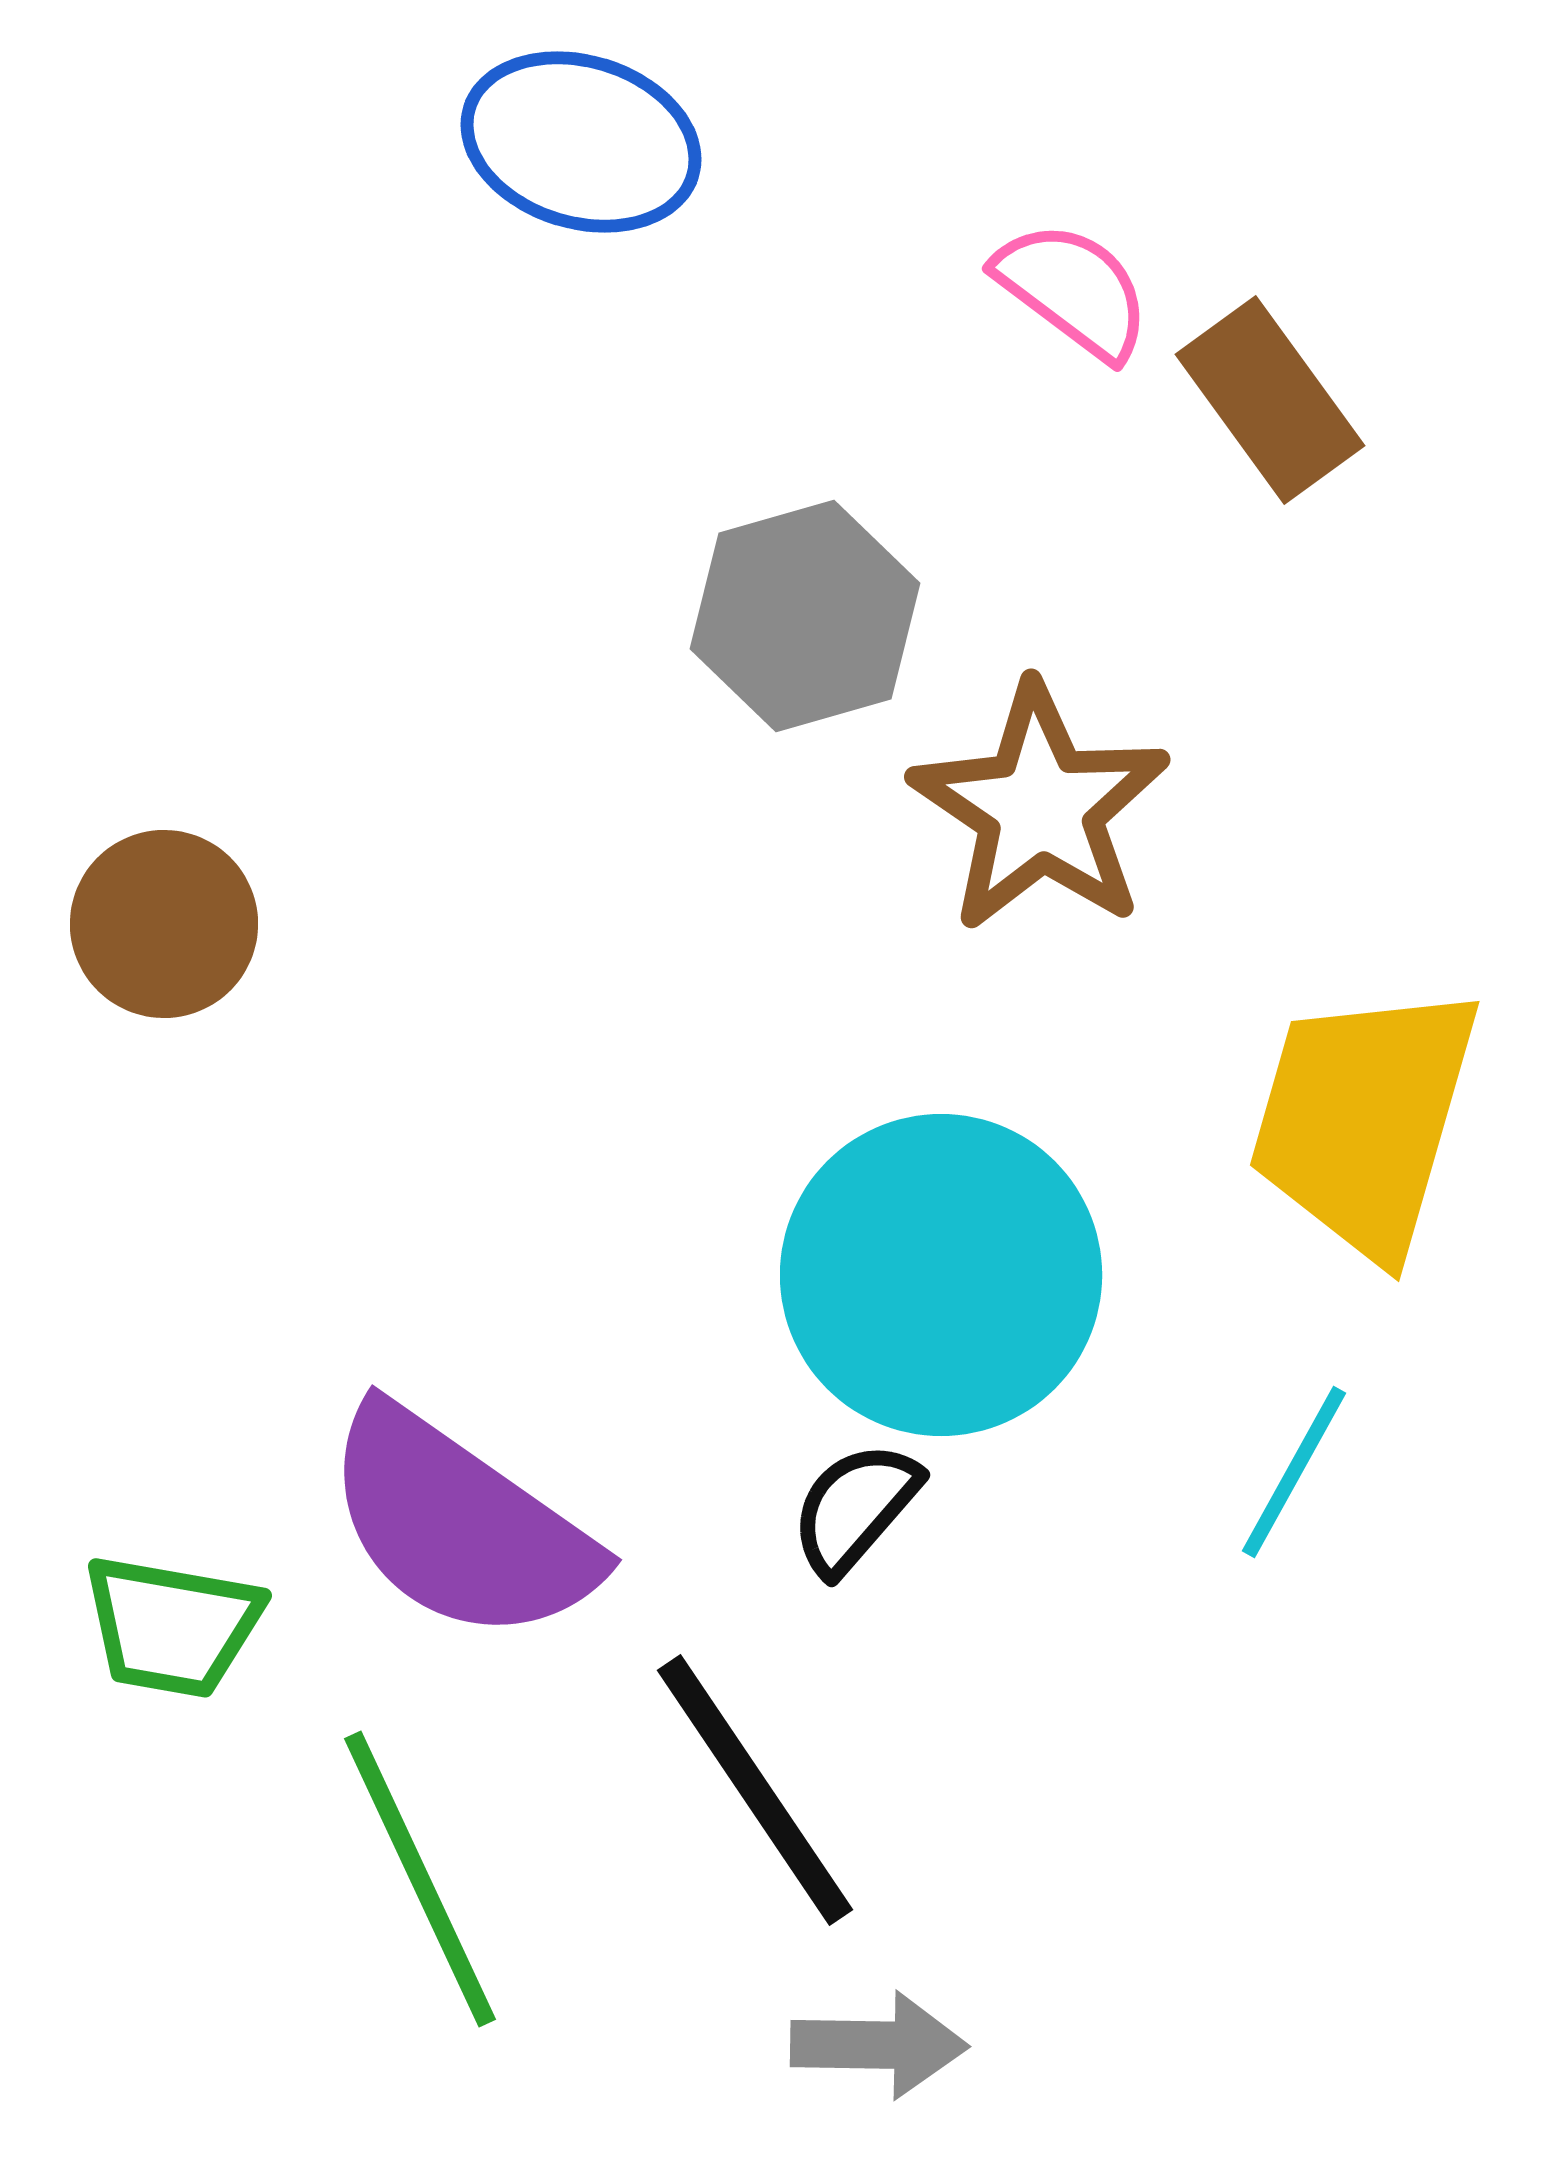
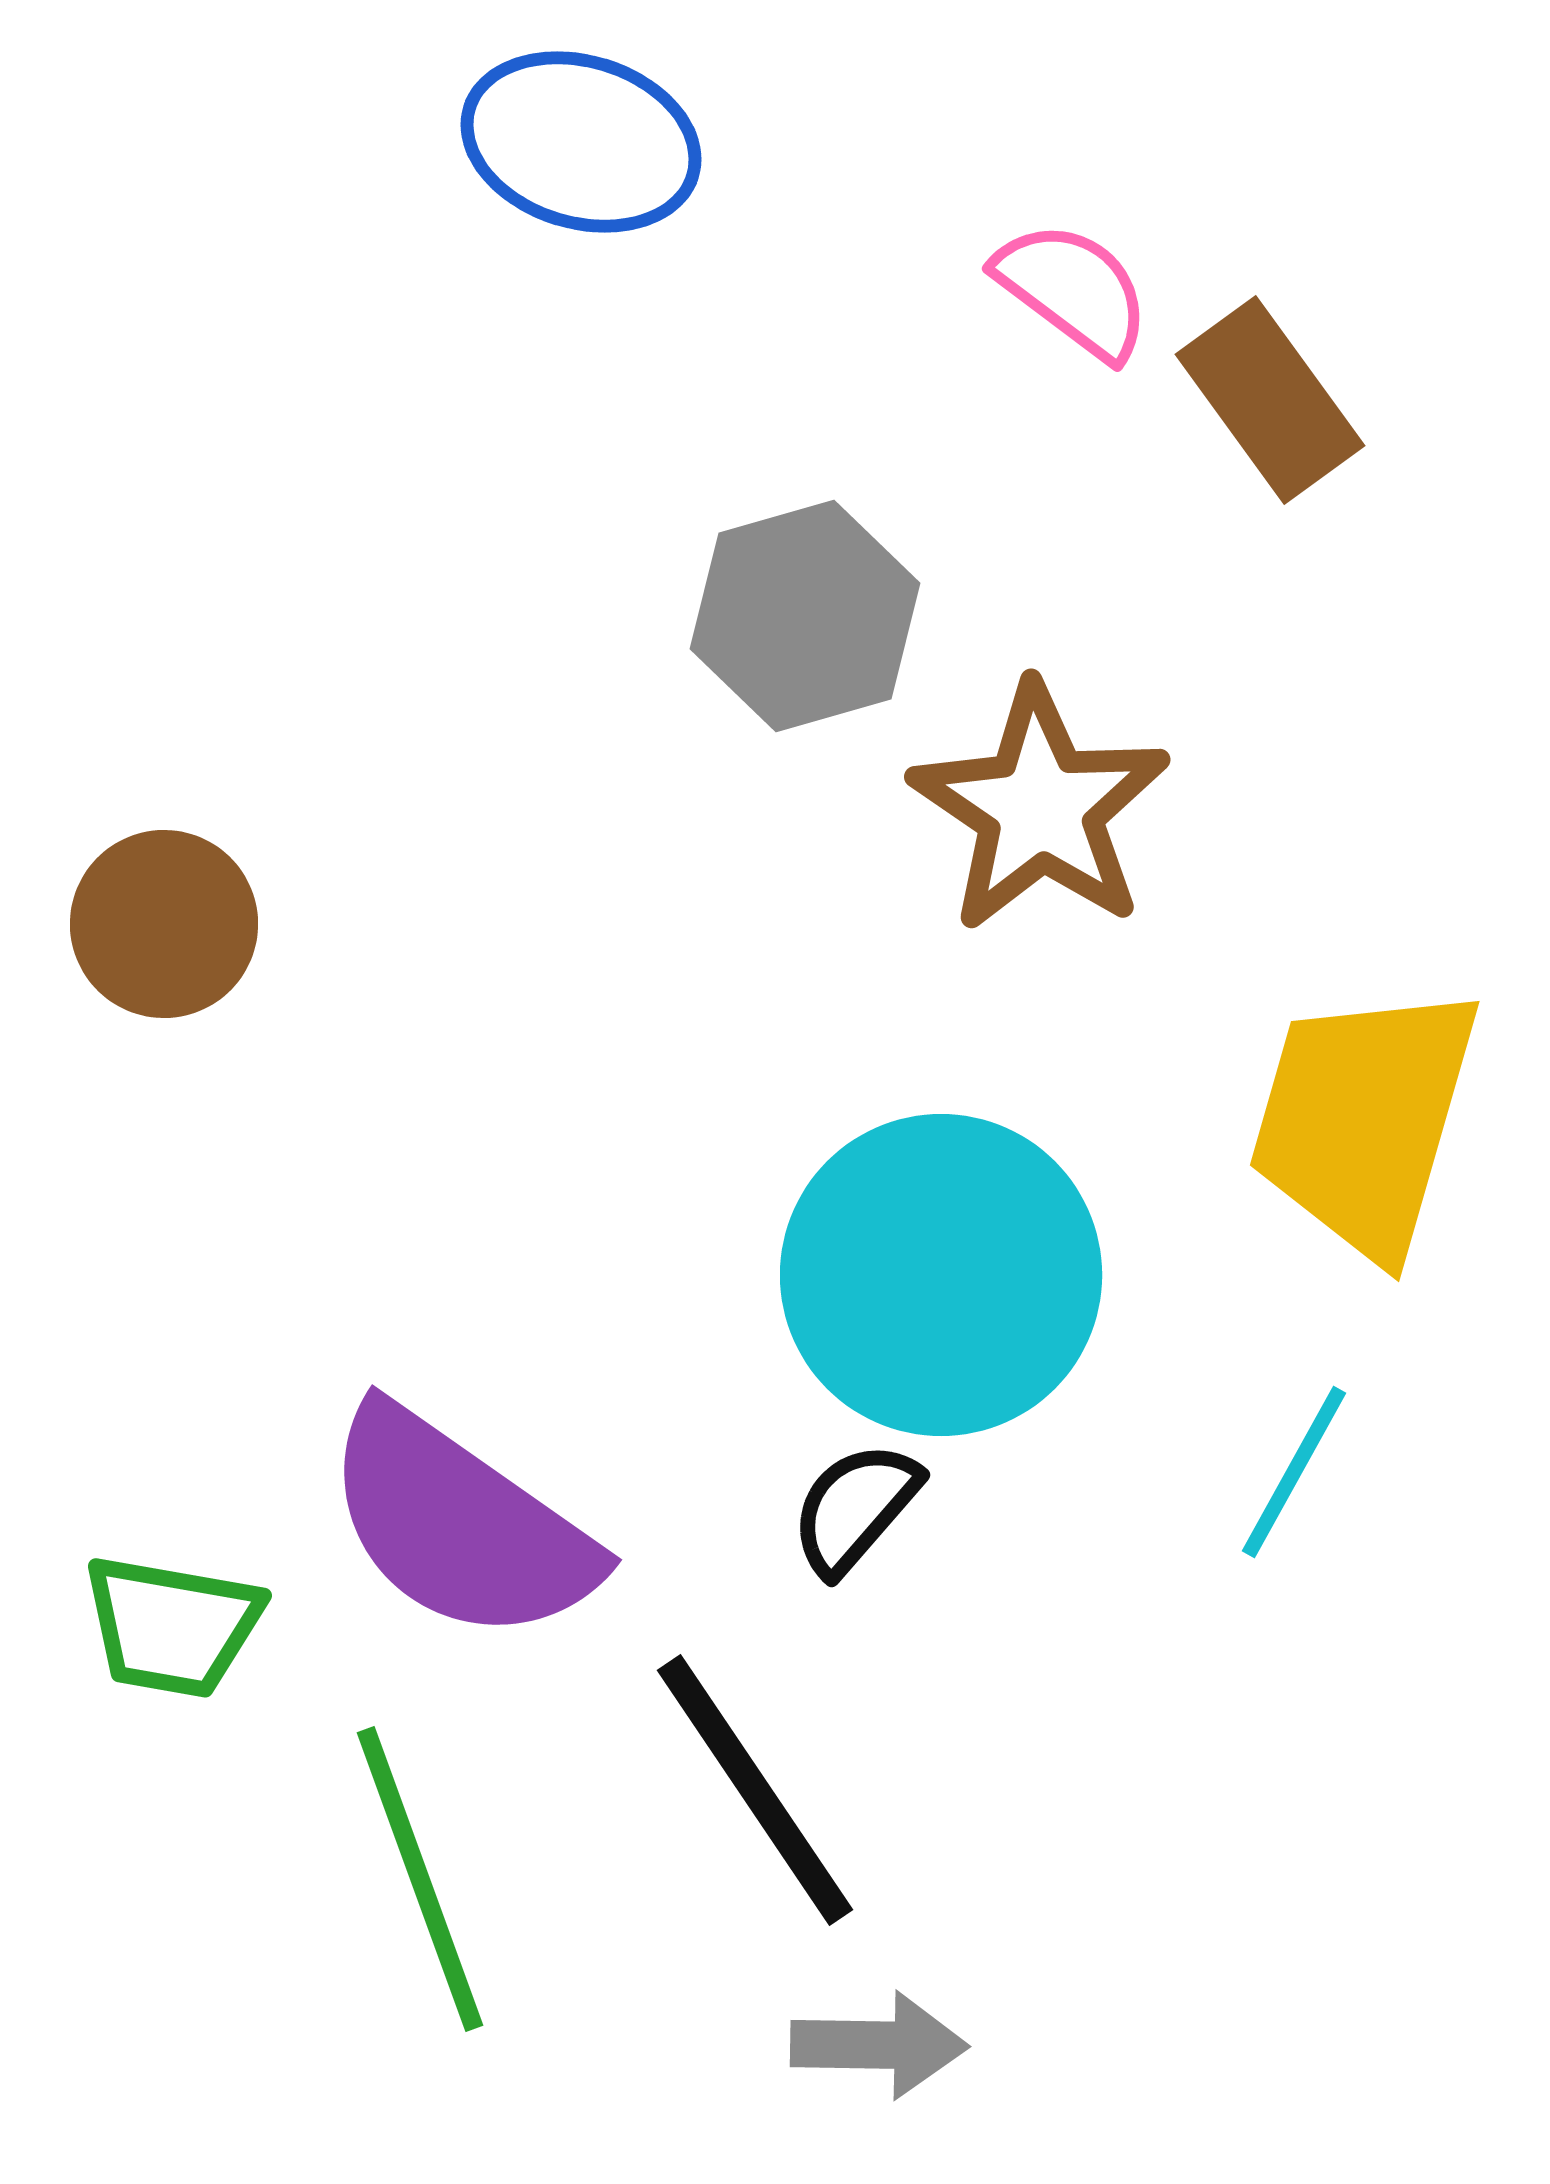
green line: rotated 5 degrees clockwise
